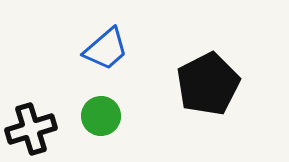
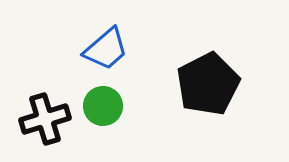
green circle: moved 2 px right, 10 px up
black cross: moved 14 px right, 10 px up
